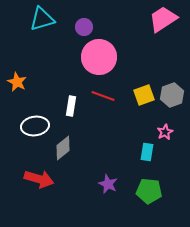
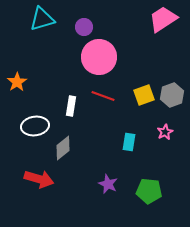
orange star: rotated 12 degrees clockwise
cyan rectangle: moved 18 px left, 10 px up
